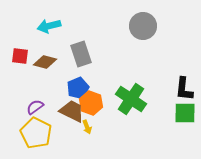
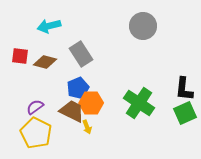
gray rectangle: rotated 15 degrees counterclockwise
green cross: moved 8 px right, 4 px down
orange hexagon: rotated 20 degrees counterclockwise
green square: rotated 25 degrees counterclockwise
